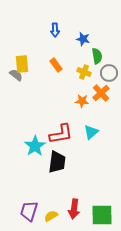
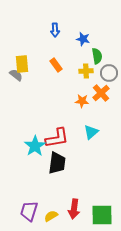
yellow cross: moved 2 px right, 1 px up; rotated 24 degrees counterclockwise
red L-shape: moved 4 px left, 4 px down
black trapezoid: moved 1 px down
